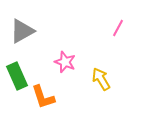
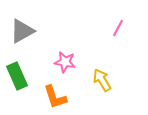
pink star: rotated 10 degrees counterclockwise
yellow arrow: moved 1 px right, 1 px down
orange L-shape: moved 12 px right
